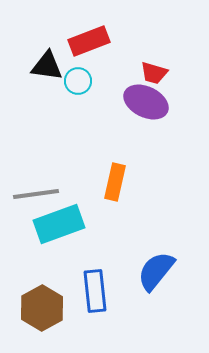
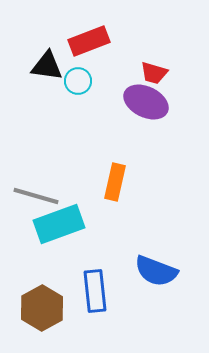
gray line: moved 2 px down; rotated 24 degrees clockwise
blue semicircle: rotated 108 degrees counterclockwise
